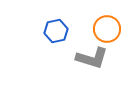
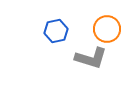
gray L-shape: moved 1 px left
